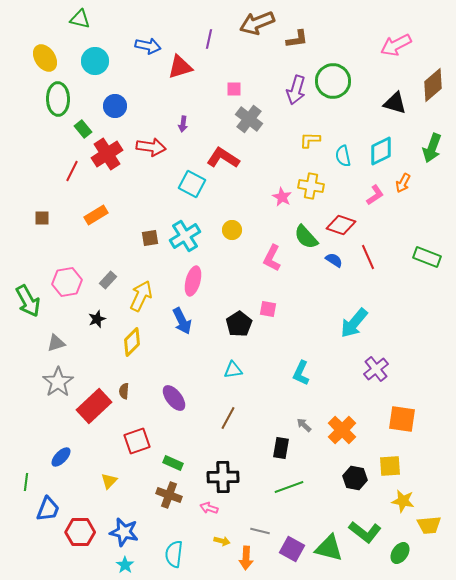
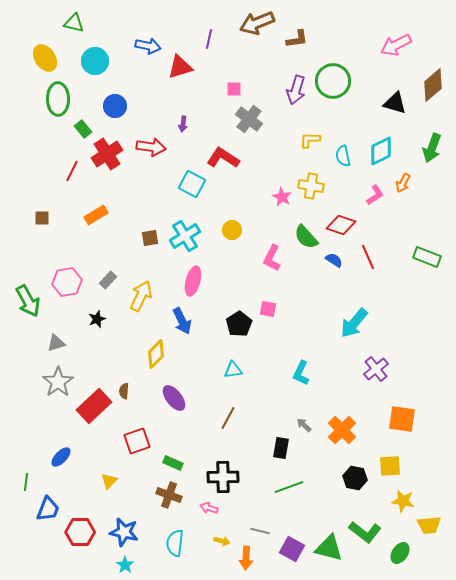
green triangle at (80, 19): moved 6 px left, 4 px down
yellow diamond at (132, 342): moved 24 px right, 12 px down
cyan semicircle at (174, 554): moved 1 px right, 11 px up
